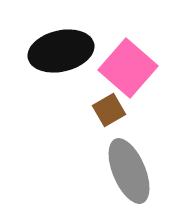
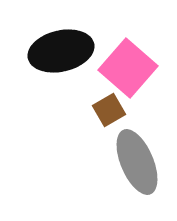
gray ellipse: moved 8 px right, 9 px up
